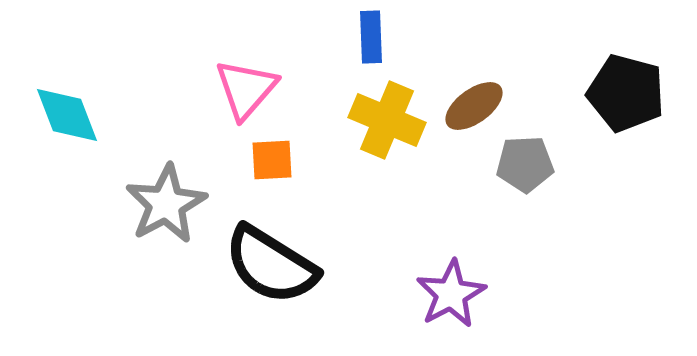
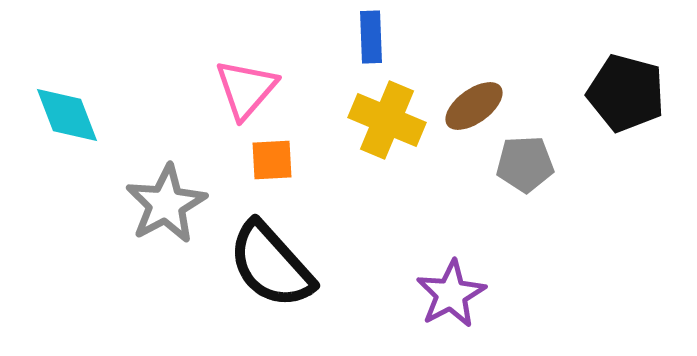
black semicircle: rotated 16 degrees clockwise
